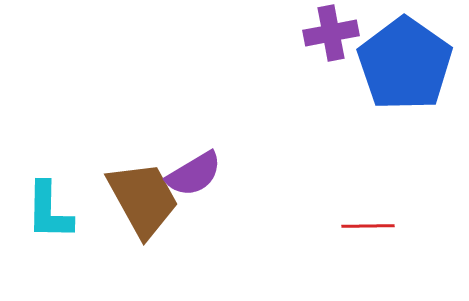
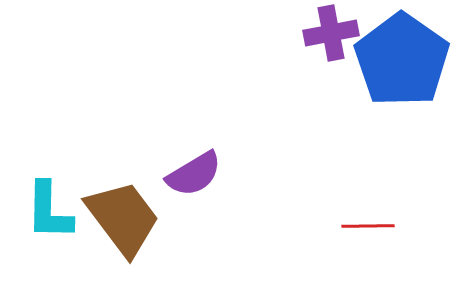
blue pentagon: moved 3 px left, 4 px up
brown trapezoid: moved 20 px left, 19 px down; rotated 8 degrees counterclockwise
